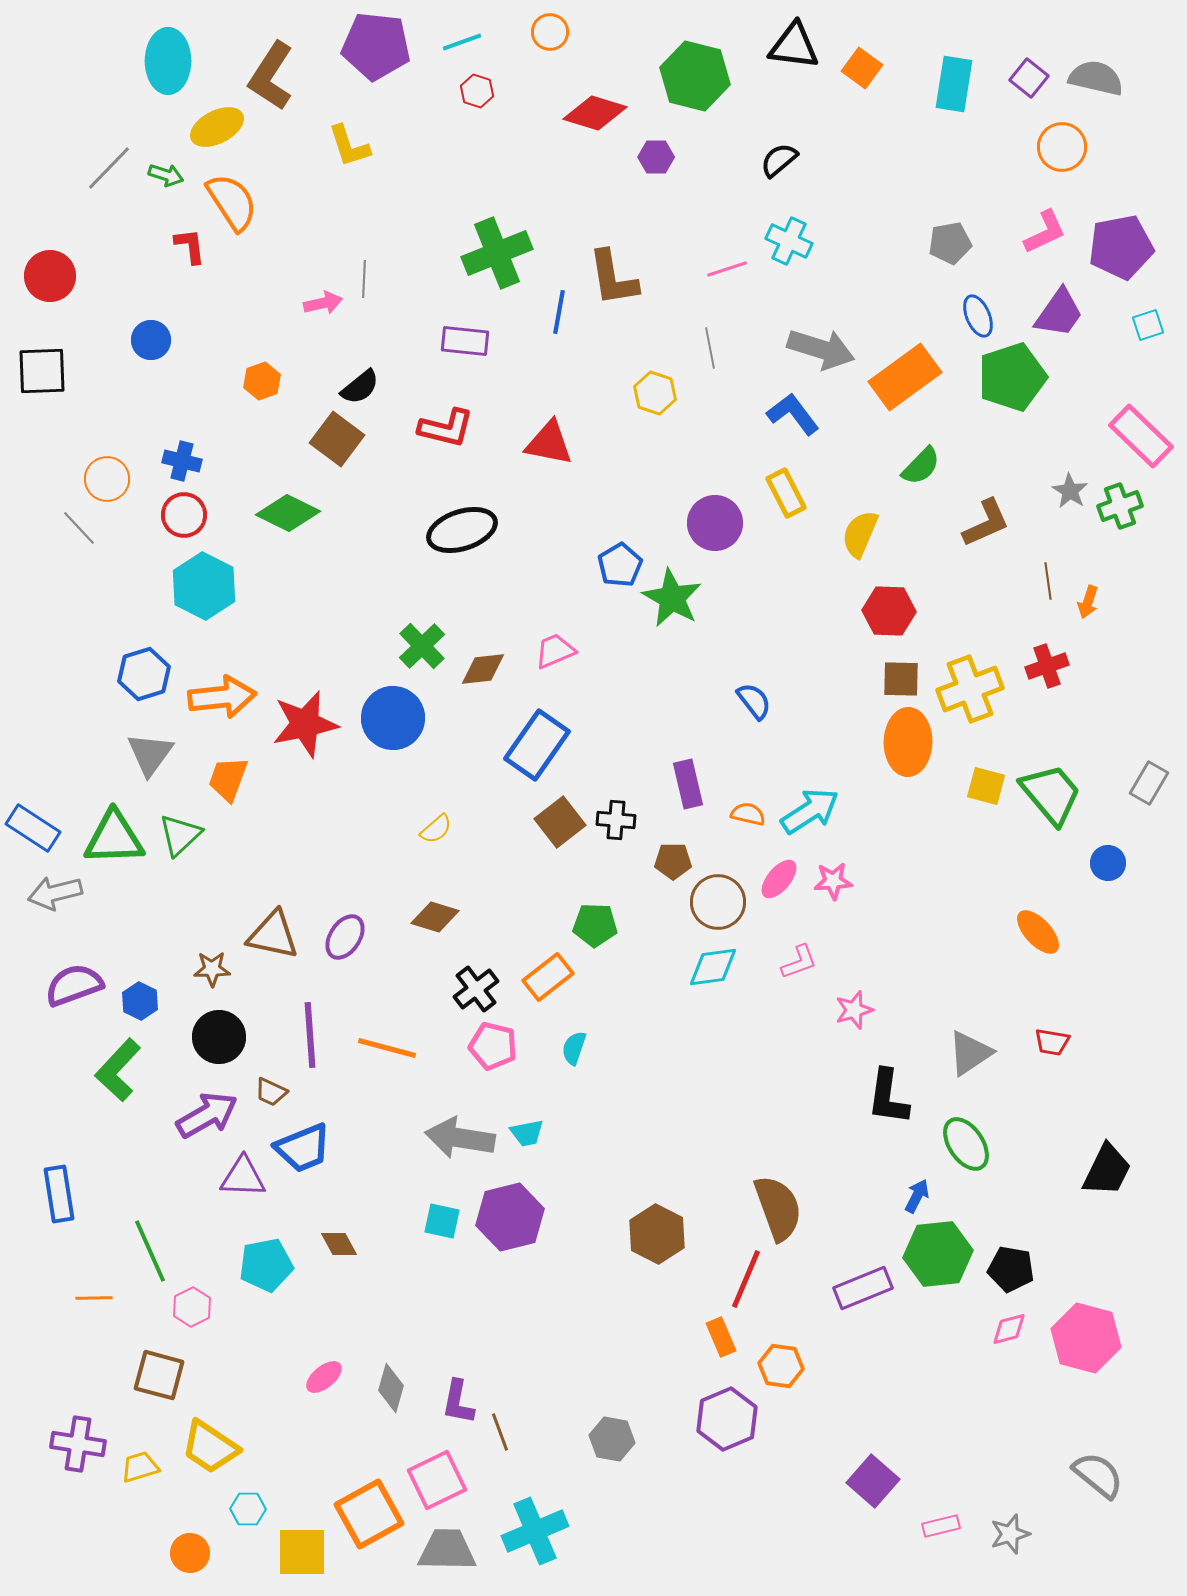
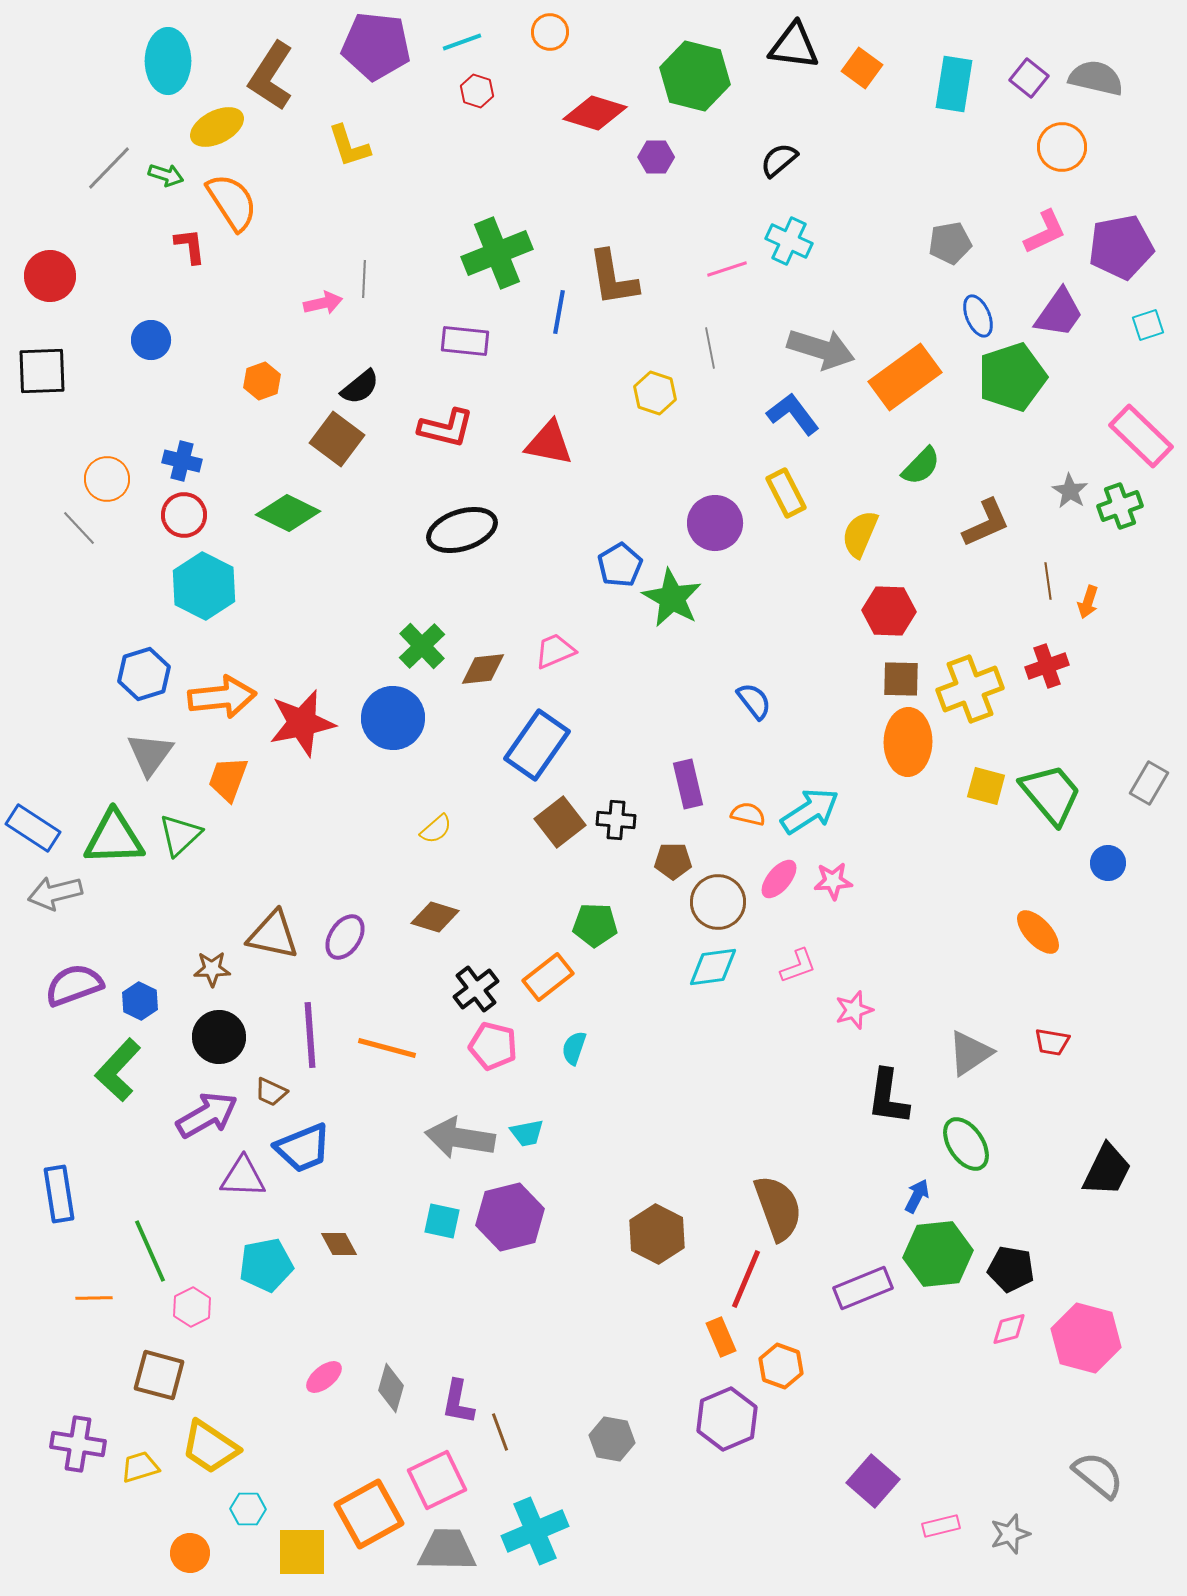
red star at (305, 724): moved 3 px left, 1 px up
pink L-shape at (799, 962): moved 1 px left, 4 px down
orange hexagon at (781, 1366): rotated 12 degrees clockwise
